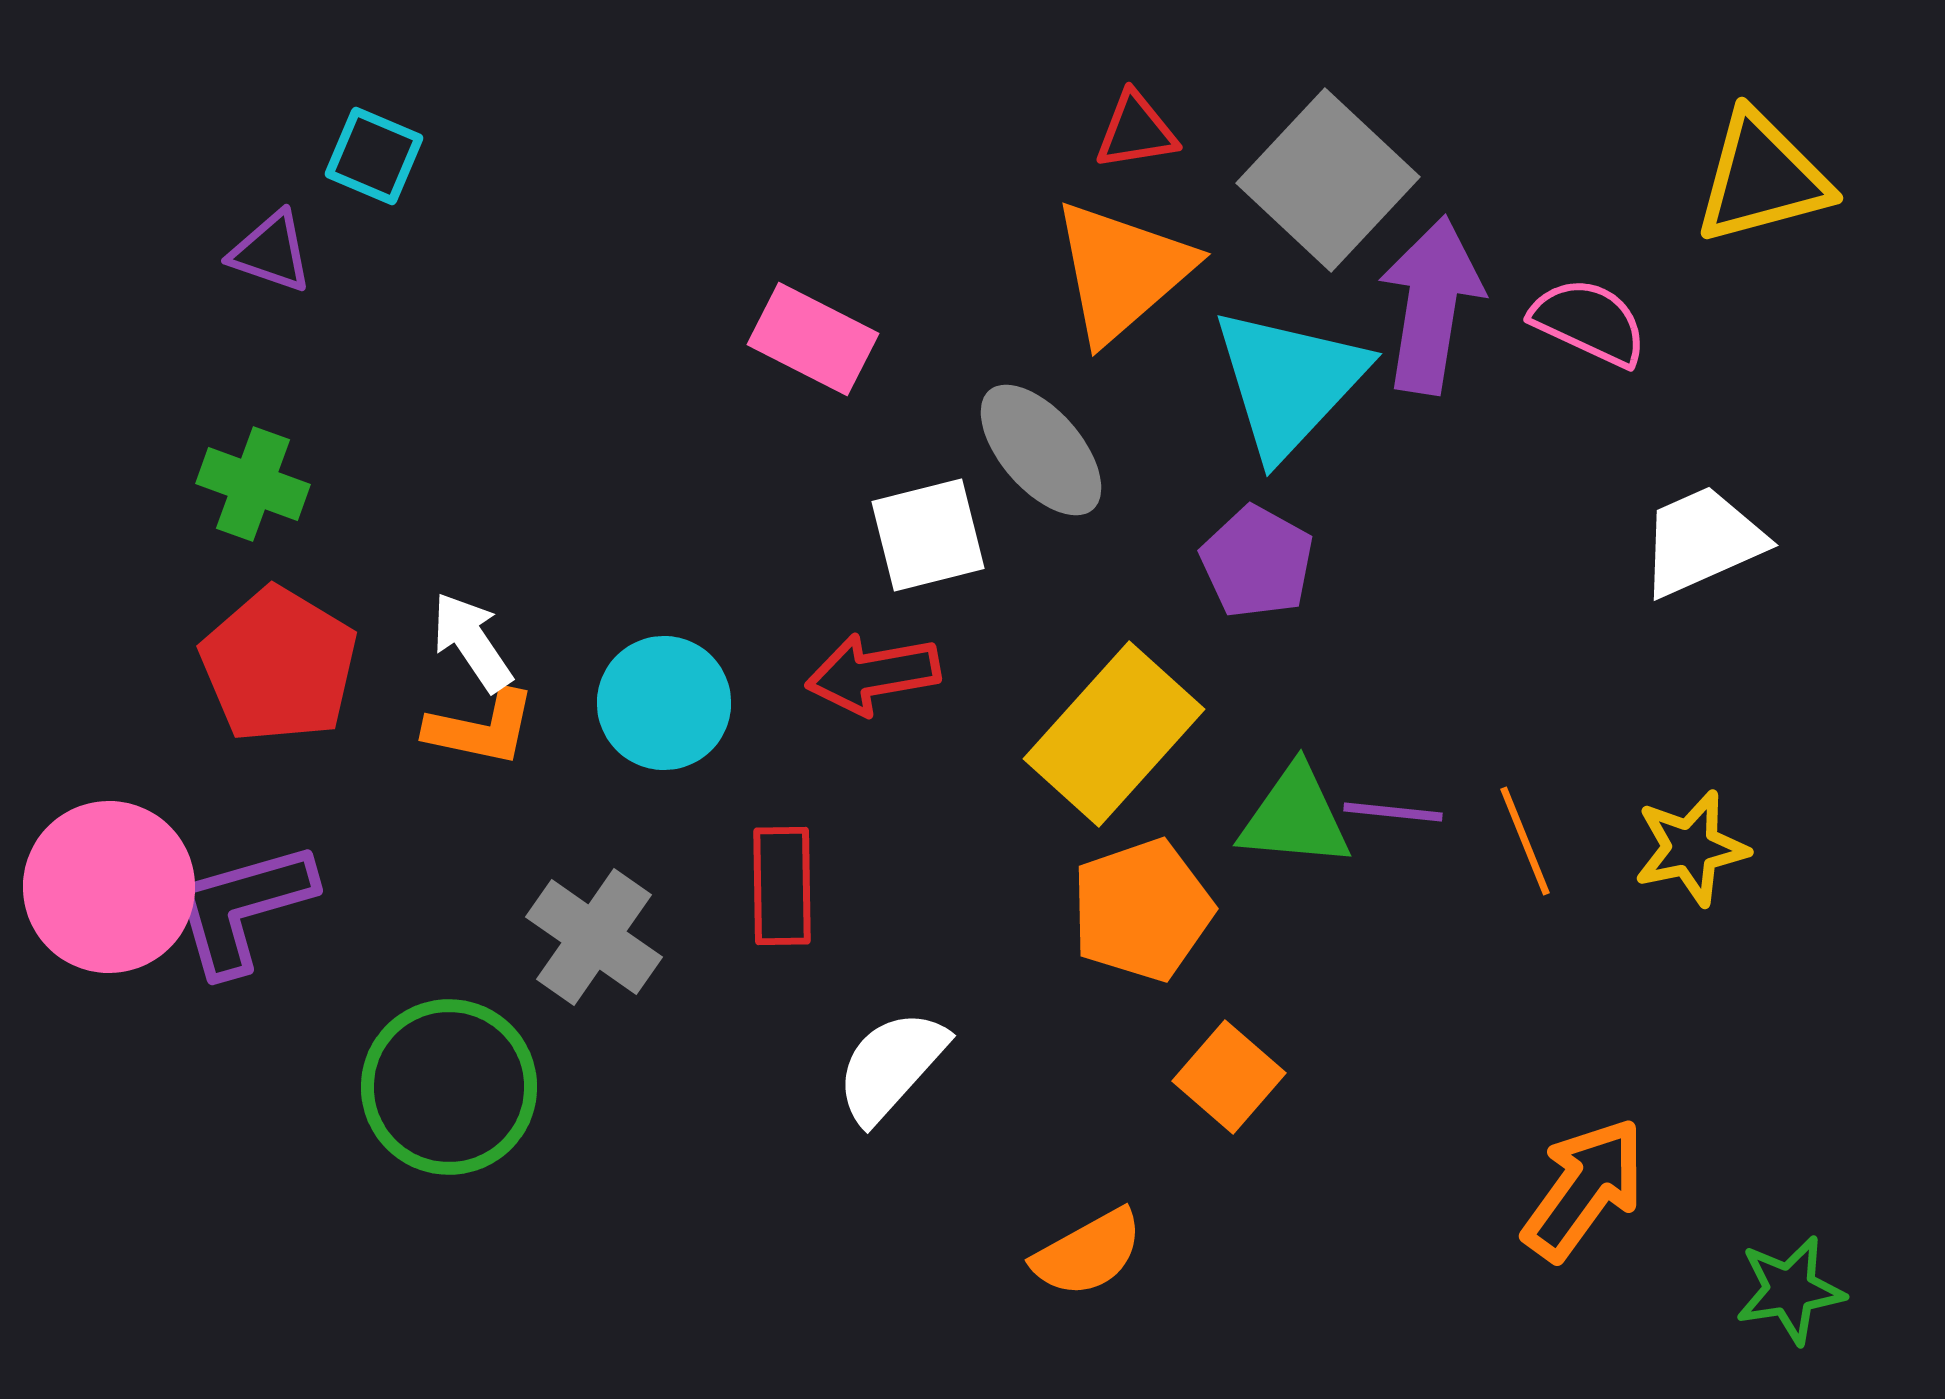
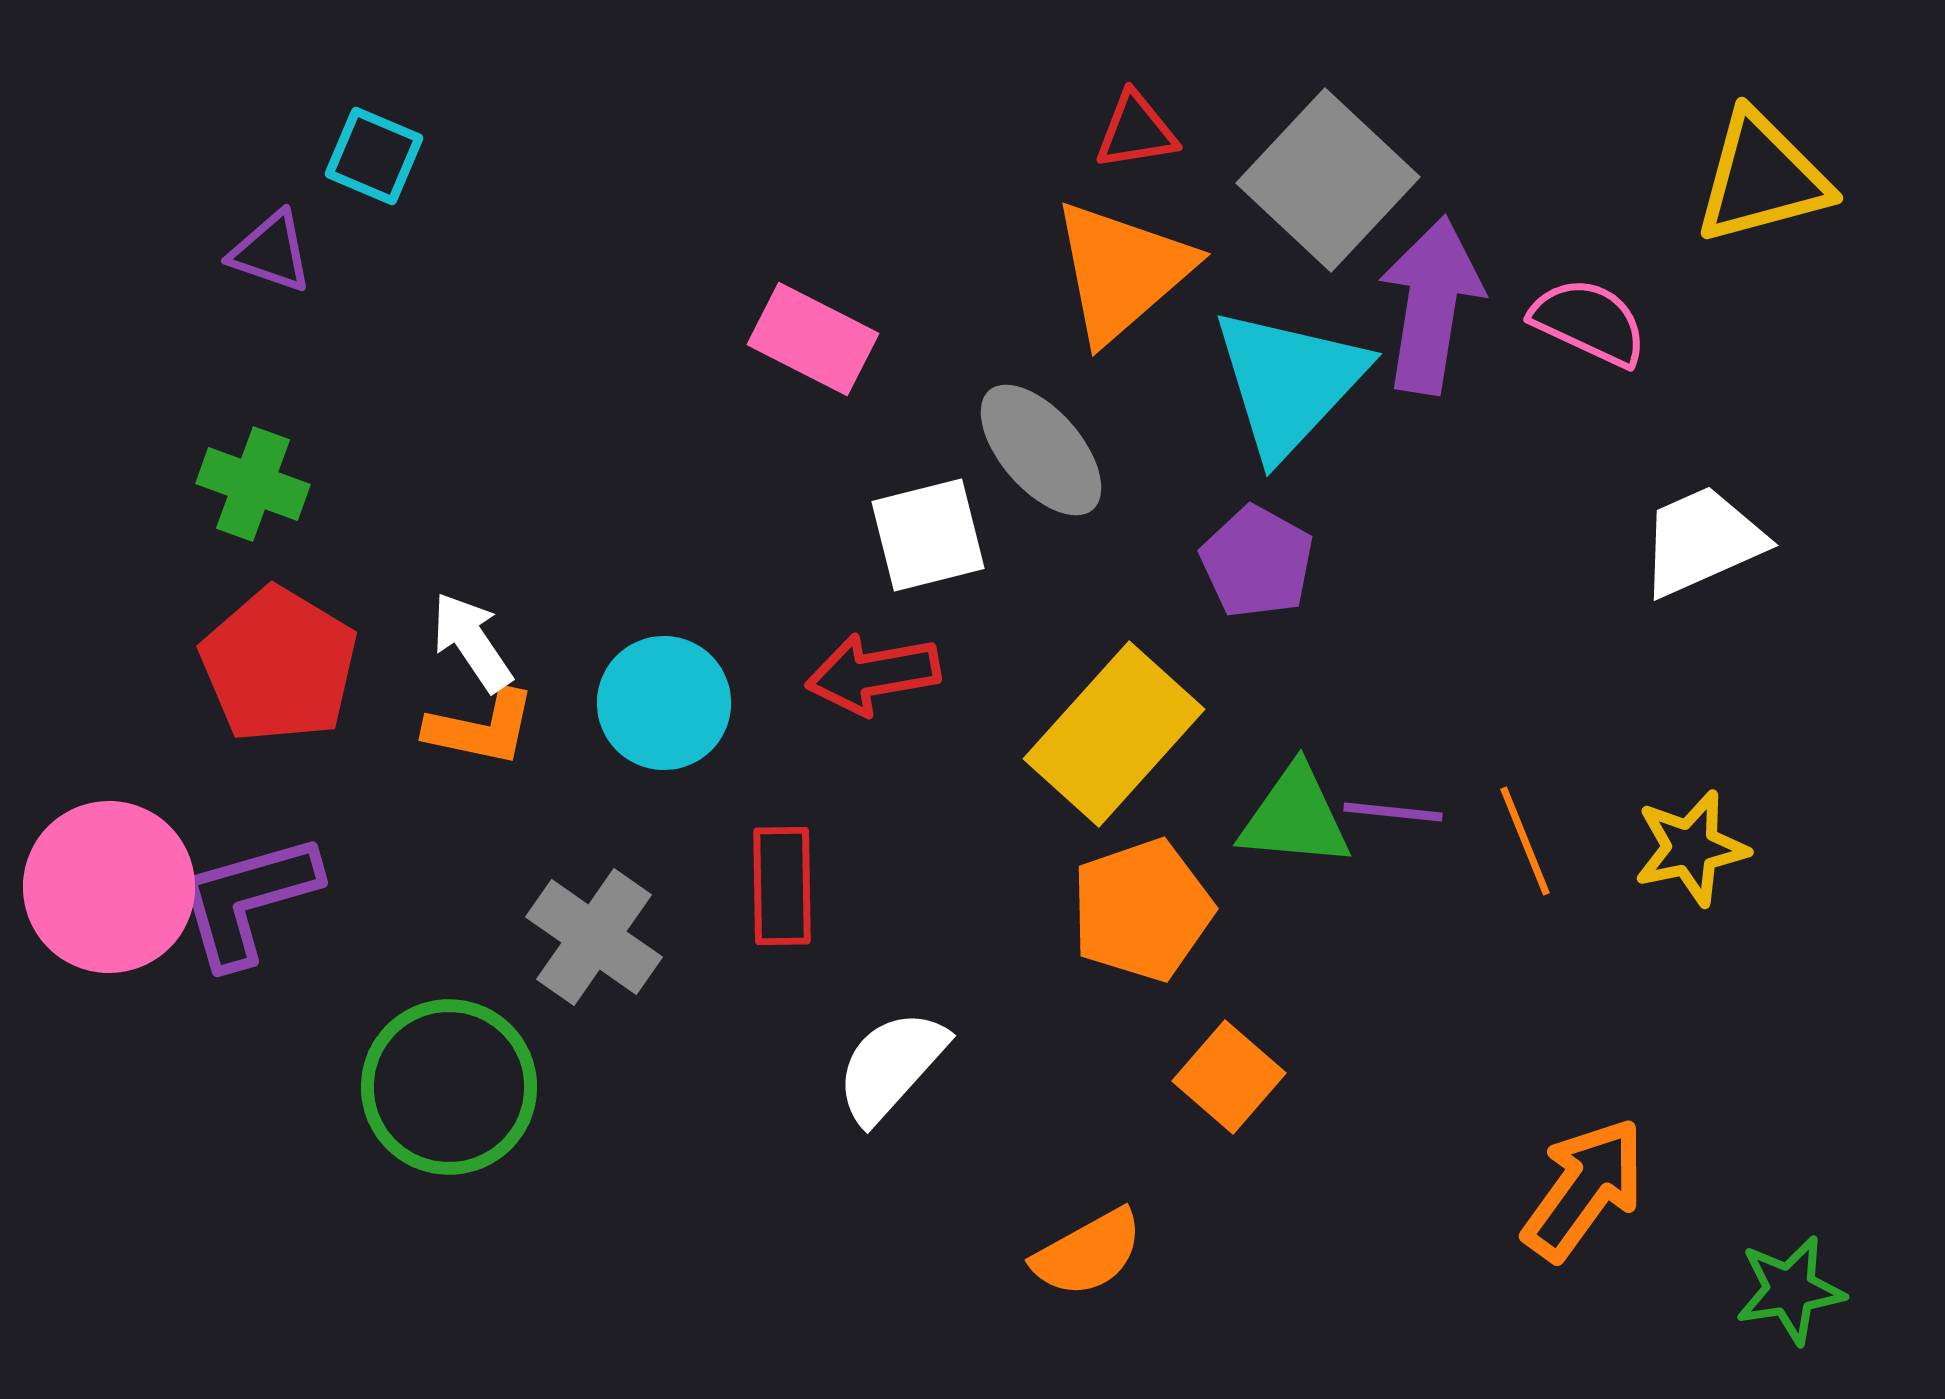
purple L-shape: moved 5 px right, 8 px up
